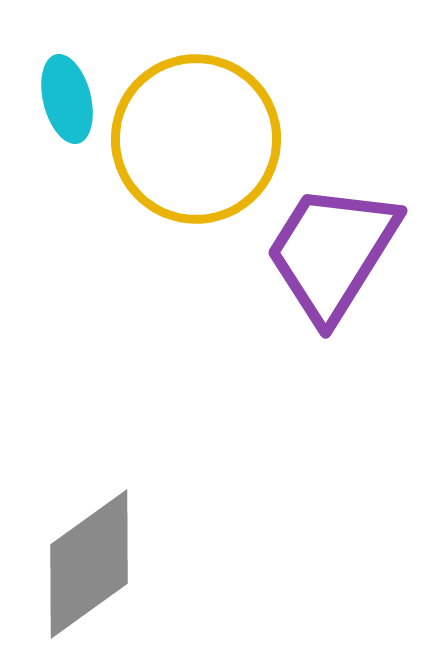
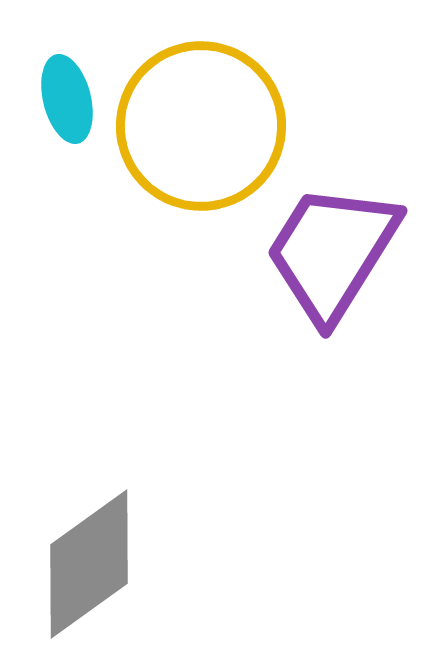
yellow circle: moved 5 px right, 13 px up
